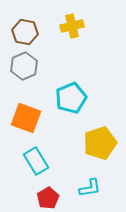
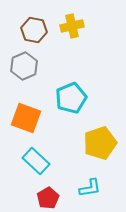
brown hexagon: moved 9 px right, 2 px up
cyan rectangle: rotated 16 degrees counterclockwise
